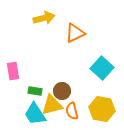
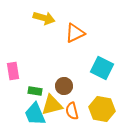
yellow arrow: rotated 30 degrees clockwise
cyan square: rotated 15 degrees counterclockwise
brown circle: moved 2 px right, 5 px up
cyan trapezoid: rotated 10 degrees clockwise
